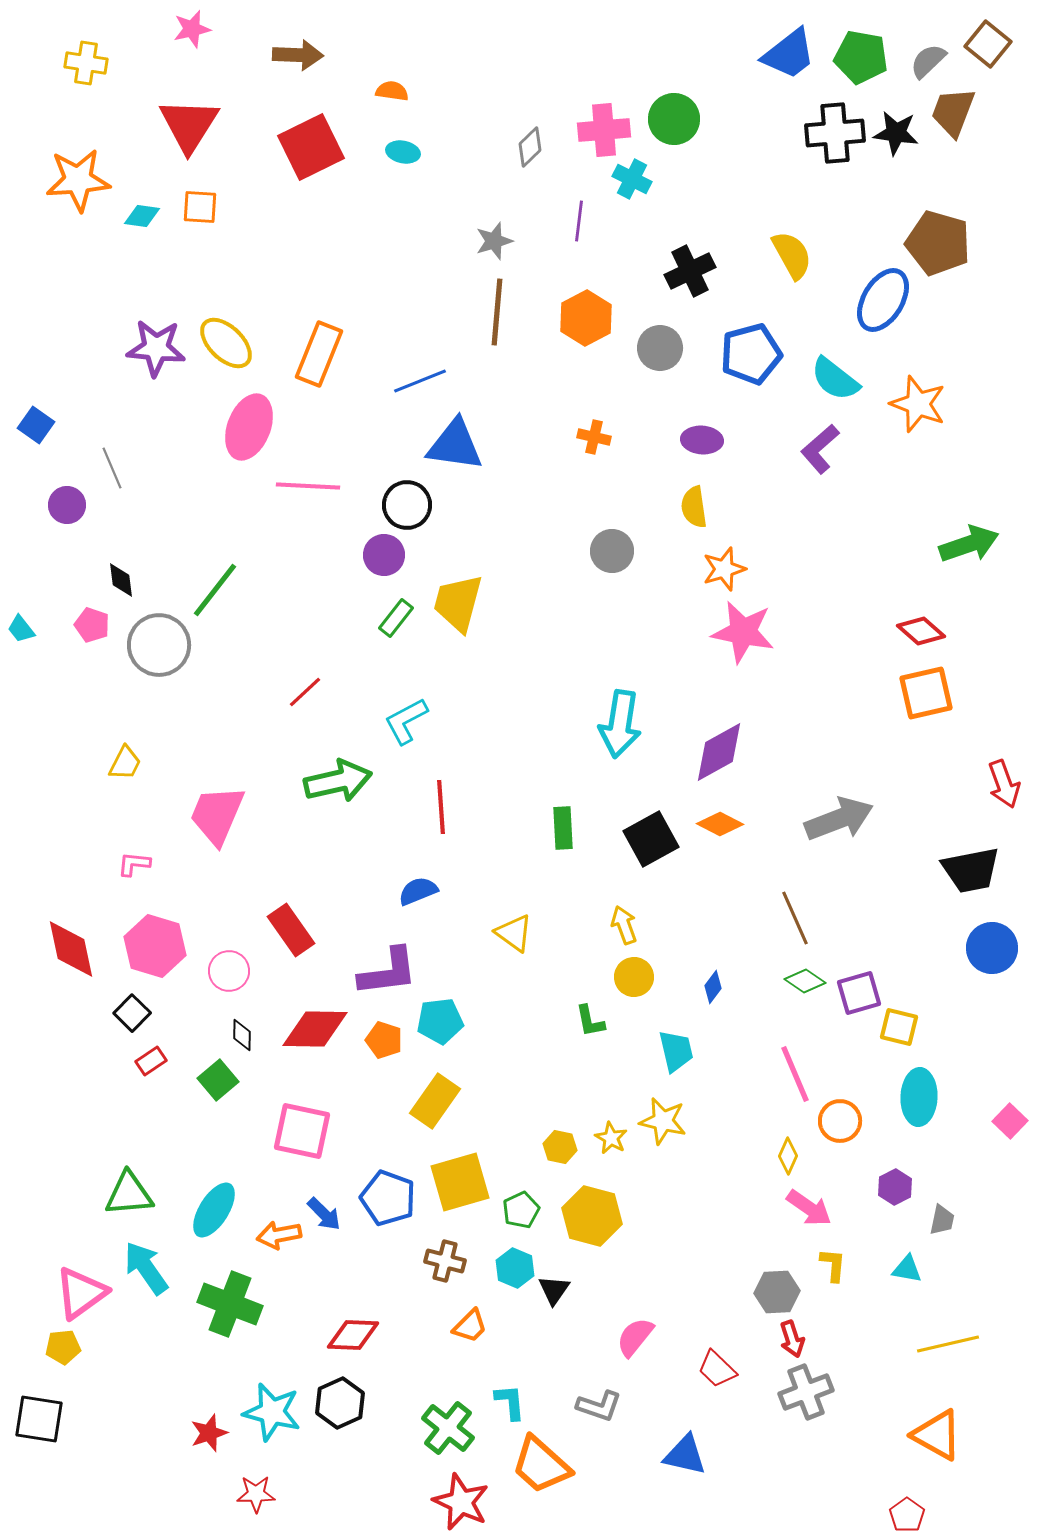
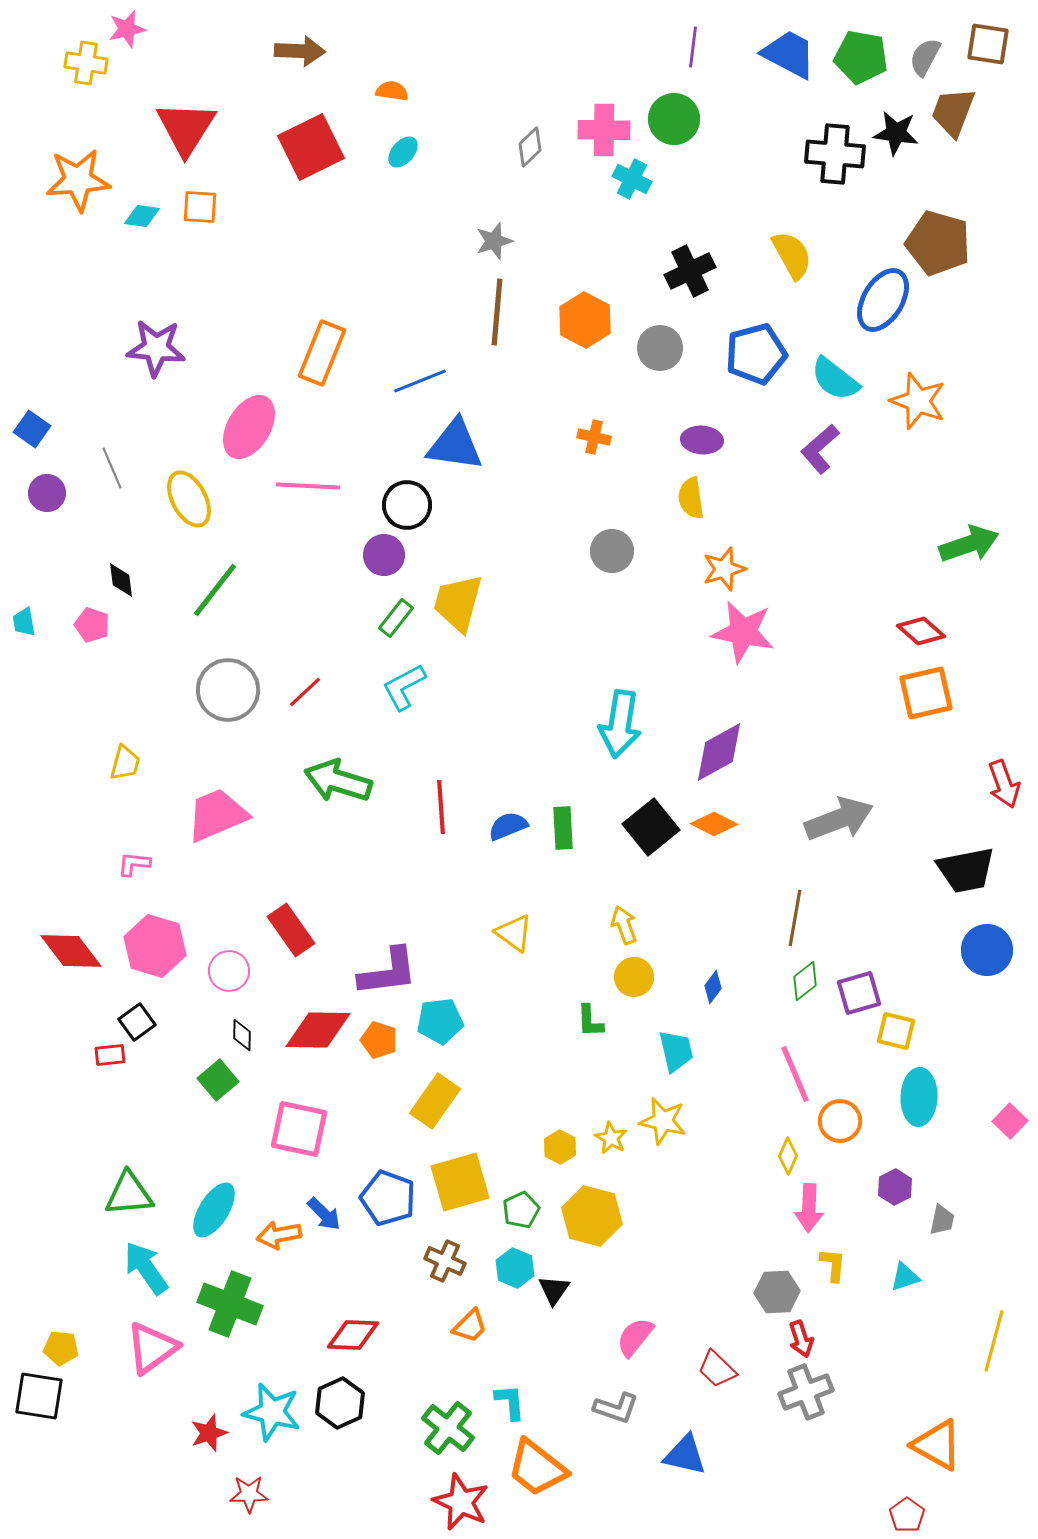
pink star at (192, 29): moved 65 px left
brown square at (988, 44): rotated 30 degrees counterclockwise
blue trapezoid at (789, 54): rotated 114 degrees counterclockwise
brown arrow at (298, 55): moved 2 px right, 4 px up
gray semicircle at (928, 61): moved 3 px left, 4 px up; rotated 18 degrees counterclockwise
red triangle at (189, 125): moved 3 px left, 3 px down
pink cross at (604, 130): rotated 6 degrees clockwise
black cross at (835, 133): moved 21 px down; rotated 10 degrees clockwise
cyan ellipse at (403, 152): rotated 60 degrees counterclockwise
purple line at (579, 221): moved 114 px right, 174 px up
orange hexagon at (586, 318): moved 1 px left, 2 px down; rotated 4 degrees counterclockwise
yellow ellipse at (226, 343): moved 37 px left, 156 px down; rotated 18 degrees clockwise
orange rectangle at (319, 354): moved 3 px right, 1 px up
blue pentagon at (751, 354): moved 5 px right
orange star at (918, 404): moved 3 px up
blue square at (36, 425): moved 4 px left, 4 px down
pink ellipse at (249, 427): rotated 10 degrees clockwise
purple circle at (67, 505): moved 20 px left, 12 px up
yellow semicircle at (694, 507): moved 3 px left, 9 px up
cyan trapezoid at (21, 629): moved 3 px right, 7 px up; rotated 28 degrees clockwise
gray circle at (159, 645): moved 69 px right, 45 px down
cyan L-shape at (406, 721): moved 2 px left, 34 px up
yellow trapezoid at (125, 763): rotated 12 degrees counterclockwise
green arrow at (338, 781): rotated 150 degrees counterclockwise
pink trapezoid at (217, 815): rotated 44 degrees clockwise
orange diamond at (720, 824): moved 6 px left
black square at (651, 839): moved 12 px up; rotated 10 degrees counterclockwise
black trapezoid at (971, 870): moved 5 px left
blue semicircle at (418, 891): moved 90 px right, 65 px up
brown line at (795, 918): rotated 34 degrees clockwise
blue circle at (992, 948): moved 5 px left, 2 px down
red diamond at (71, 949): moved 2 px down; rotated 26 degrees counterclockwise
green diamond at (805, 981): rotated 72 degrees counterclockwise
black square at (132, 1013): moved 5 px right, 9 px down; rotated 9 degrees clockwise
green L-shape at (590, 1021): rotated 9 degrees clockwise
yellow square at (899, 1027): moved 3 px left, 4 px down
red diamond at (315, 1029): moved 3 px right, 1 px down
orange pentagon at (384, 1040): moved 5 px left
red rectangle at (151, 1061): moved 41 px left, 6 px up; rotated 28 degrees clockwise
pink square at (302, 1131): moved 3 px left, 2 px up
yellow hexagon at (560, 1147): rotated 16 degrees clockwise
pink arrow at (809, 1208): rotated 57 degrees clockwise
brown cross at (445, 1261): rotated 9 degrees clockwise
cyan triangle at (907, 1269): moved 2 px left, 8 px down; rotated 28 degrees counterclockwise
pink triangle at (81, 1293): moved 71 px right, 55 px down
red arrow at (792, 1339): moved 9 px right
yellow line at (948, 1344): moved 46 px right, 3 px up; rotated 62 degrees counterclockwise
yellow pentagon at (63, 1347): moved 2 px left, 1 px down; rotated 12 degrees clockwise
gray L-shape at (599, 1406): moved 17 px right, 2 px down
black square at (39, 1419): moved 23 px up
orange triangle at (937, 1435): moved 10 px down
orange trapezoid at (541, 1465): moved 4 px left, 3 px down; rotated 4 degrees counterclockwise
red star at (256, 1494): moved 7 px left
